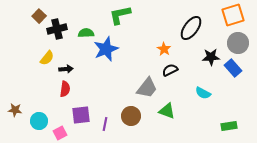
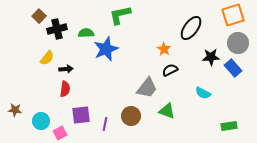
cyan circle: moved 2 px right
